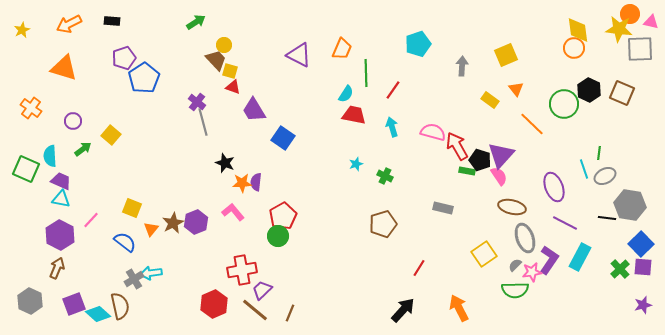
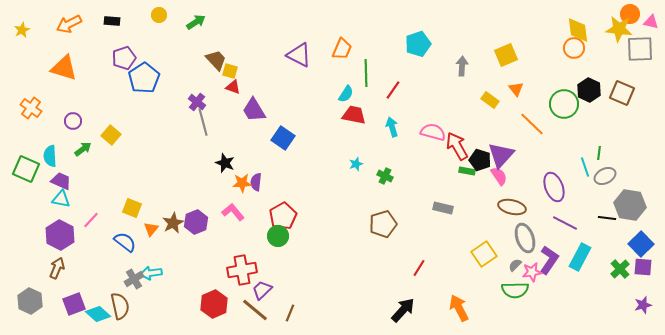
yellow circle at (224, 45): moved 65 px left, 30 px up
cyan line at (584, 169): moved 1 px right, 2 px up
